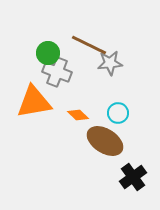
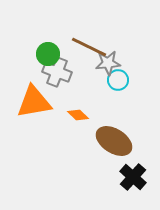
brown line: moved 2 px down
green circle: moved 1 px down
gray star: moved 2 px left
cyan circle: moved 33 px up
brown ellipse: moved 9 px right
black cross: rotated 12 degrees counterclockwise
